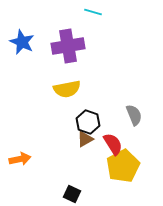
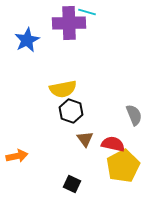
cyan line: moved 6 px left
blue star: moved 5 px right, 2 px up; rotated 20 degrees clockwise
purple cross: moved 1 px right, 23 px up; rotated 8 degrees clockwise
yellow semicircle: moved 4 px left
black hexagon: moved 17 px left, 11 px up
brown triangle: rotated 36 degrees counterclockwise
red semicircle: rotated 45 degrees counterclockwise
orange arrow: moved 3 px left, 3 px up
black square: moved 10 px up
